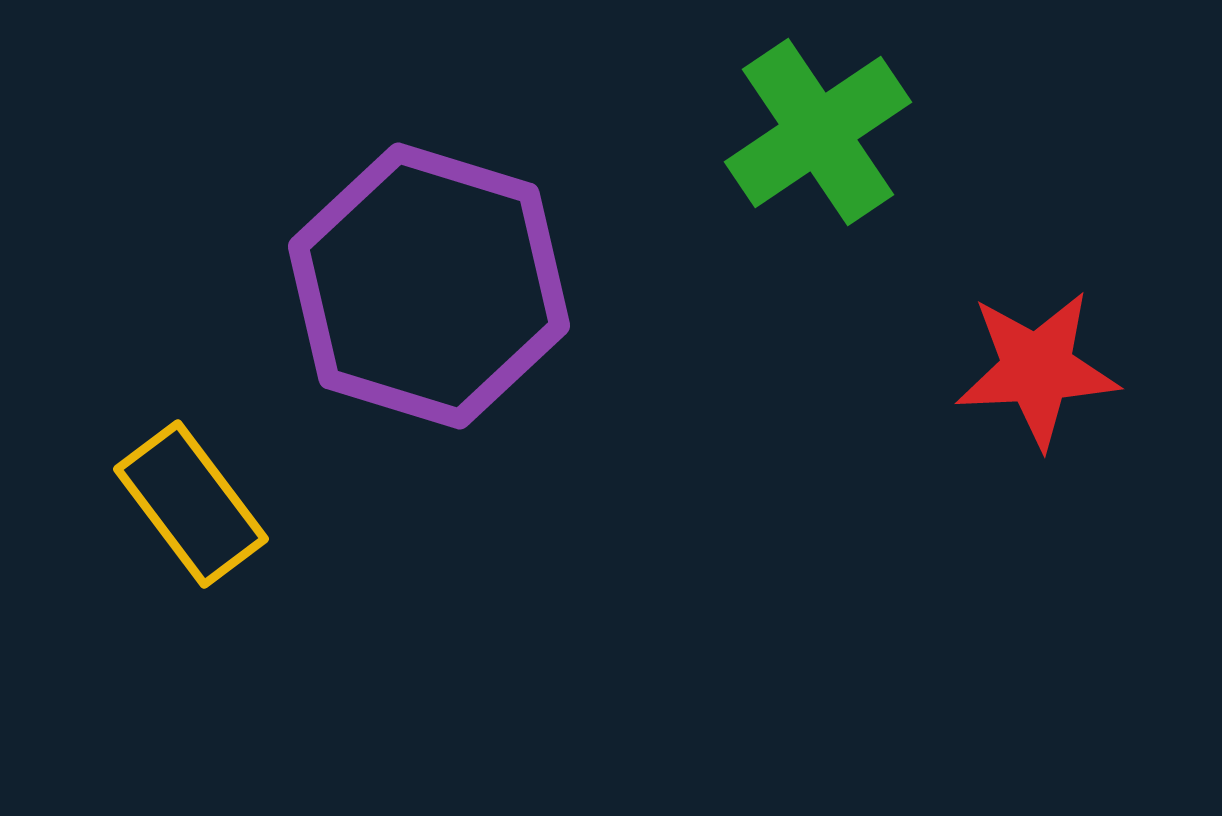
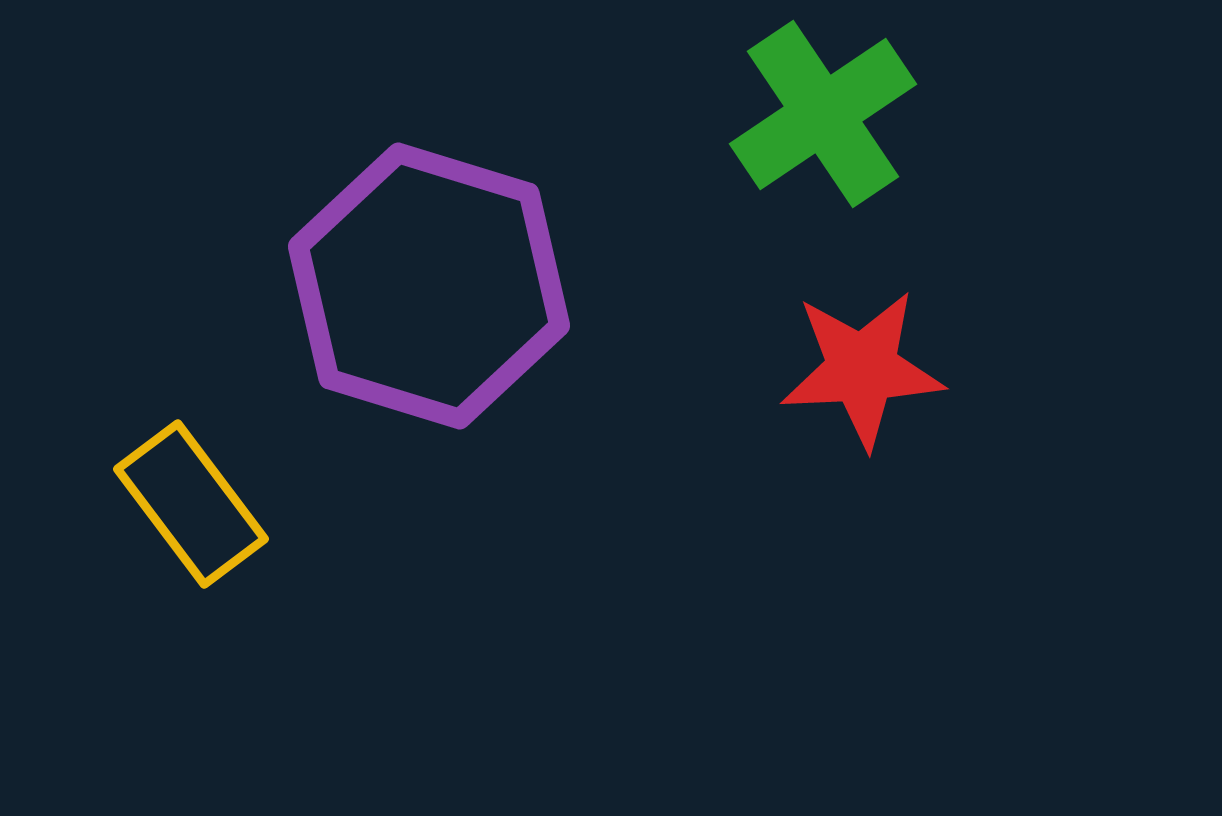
green cross: moved 5 px right, 18 px up
red star: moved 175 px left
